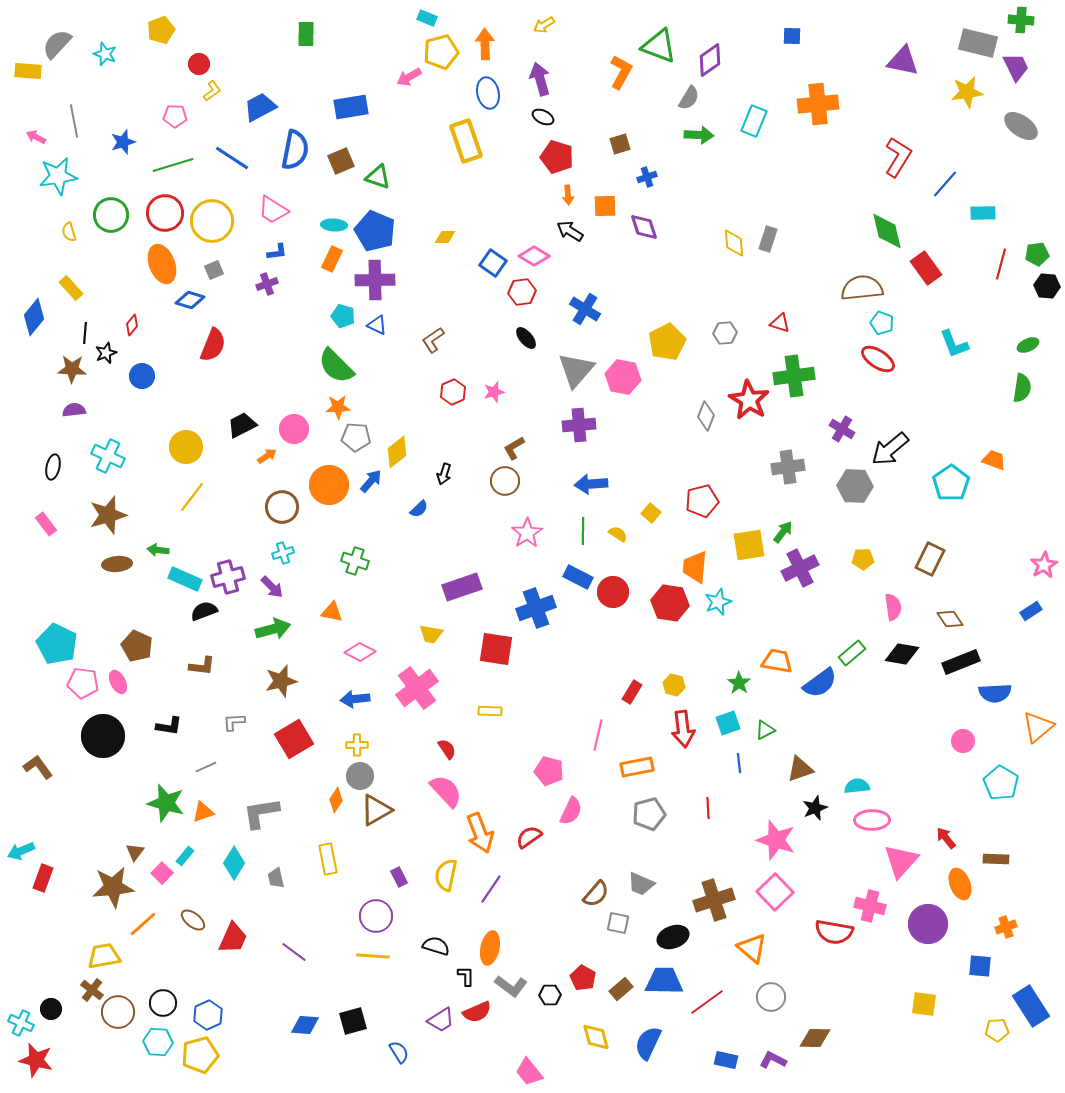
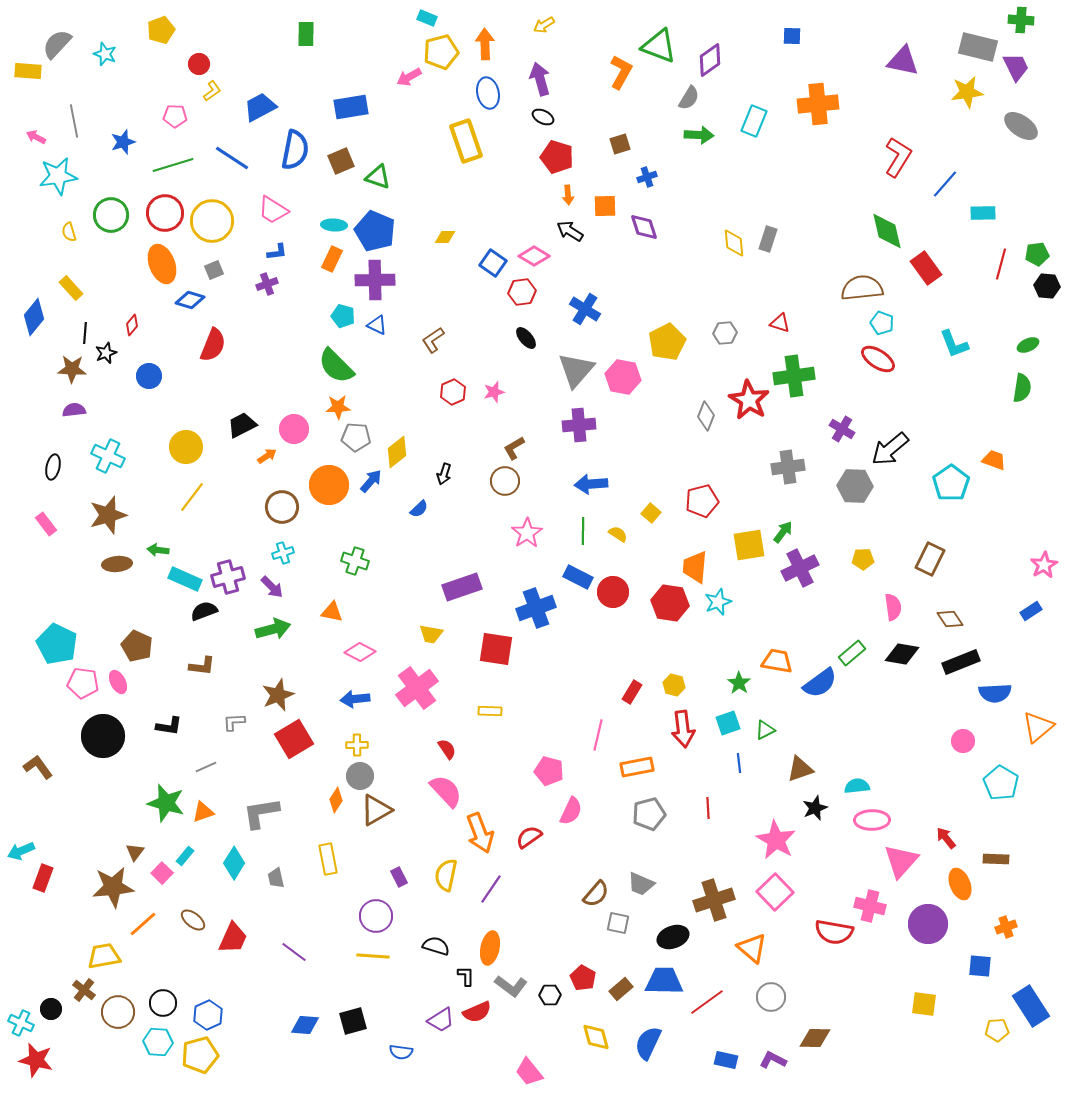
gray rectangle at (978, 43): moved 4 px down
blue circle at (142, 376): moved 7 px right
brown star at (281, 681): moved 3 px left, 14 px down; rotated 8 degrees counterclockwise
pink star at (776, 840): rotated 12 degrees clockwise
brown cross at (92, 990): moved 8 px left
blue semicircle at (399, 1052): moved 2 px right; rotated 130 degrees clockwise
